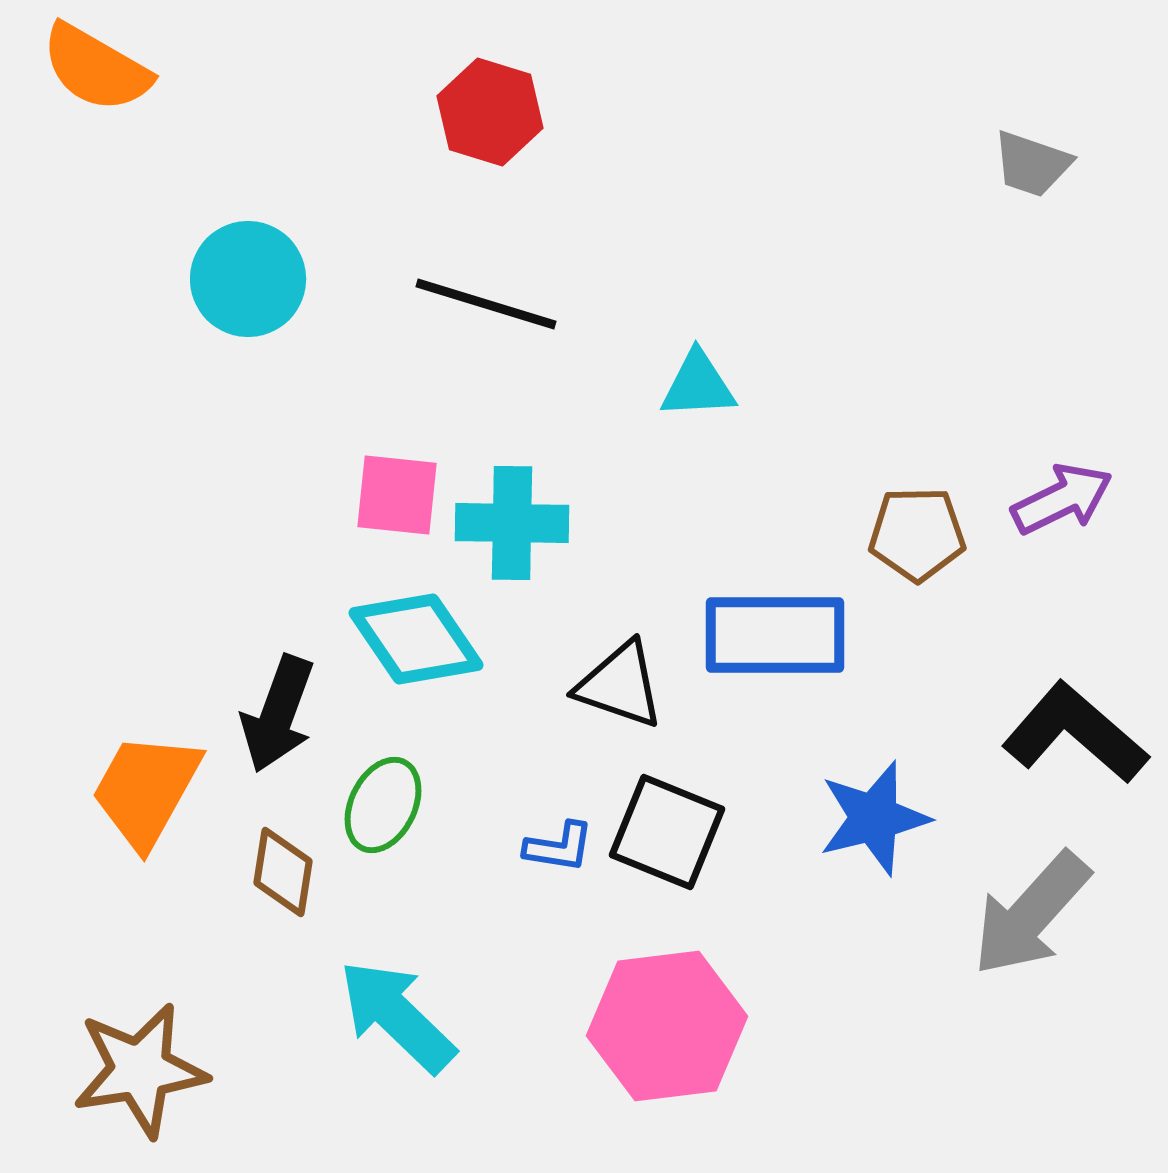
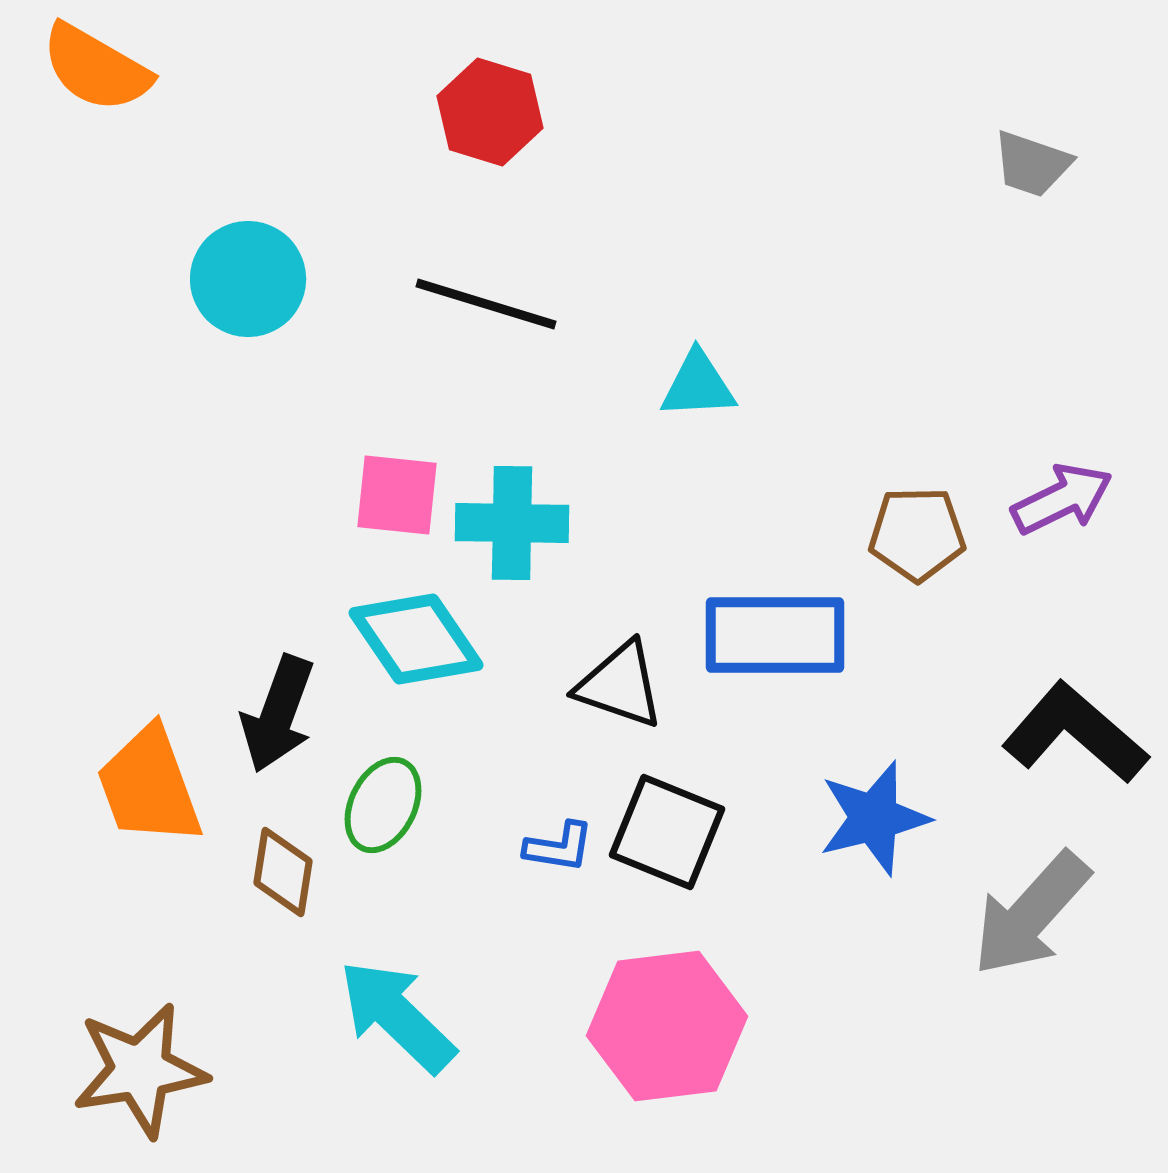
orange trapezoid: moved 3 px right, 4 px up; rotated 49 degrees counterclockwise
